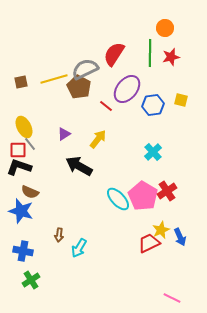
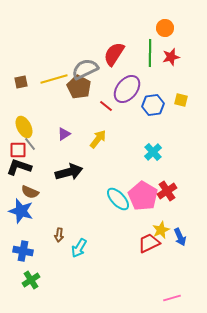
black arrow: moved 10 px left, 6 px down; rotated 136 degrees clockwise
pink line: rotated 42 degrees counterclockwise
